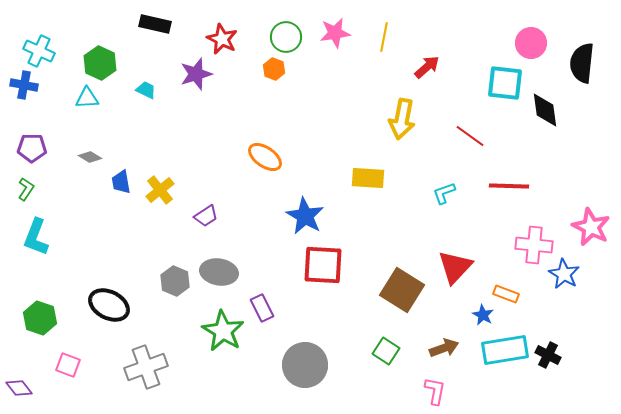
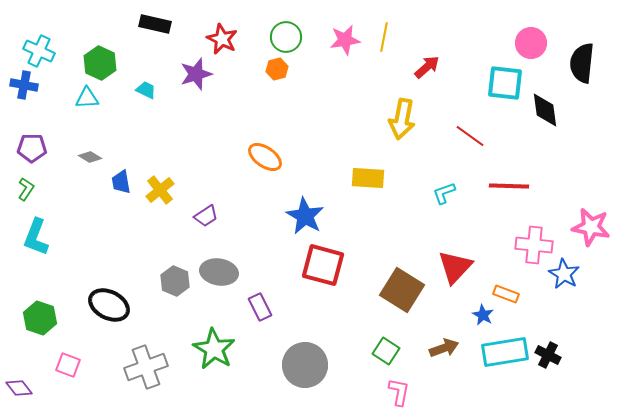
pink star at (335, 33): moved 10 px right, 7 px down
orange hexagon at (274, 69): moved 3 px right; rotated 25 degrees clockwise
pink star at (591, 227): rotated 15 degrees counterclockwise
red square at (323, 265): rotated 12 degrees clockwise
purple rectangle at (262, 308): moved 2 px left, 1 px up
green star at (223, 331): moved 9 px left, 18 px down
cyan rectangle at (505, 350): moved 2 px down
pink L-shape at (435, 391): moved 36 px left, 1 px down
